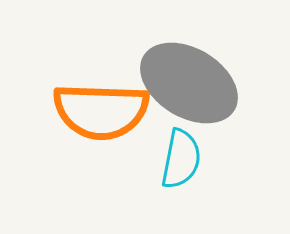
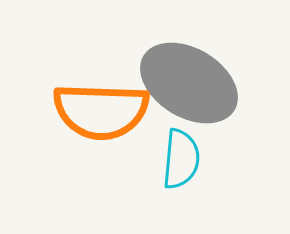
cyan semicircle: rotated 6 degrees counterclockwise
